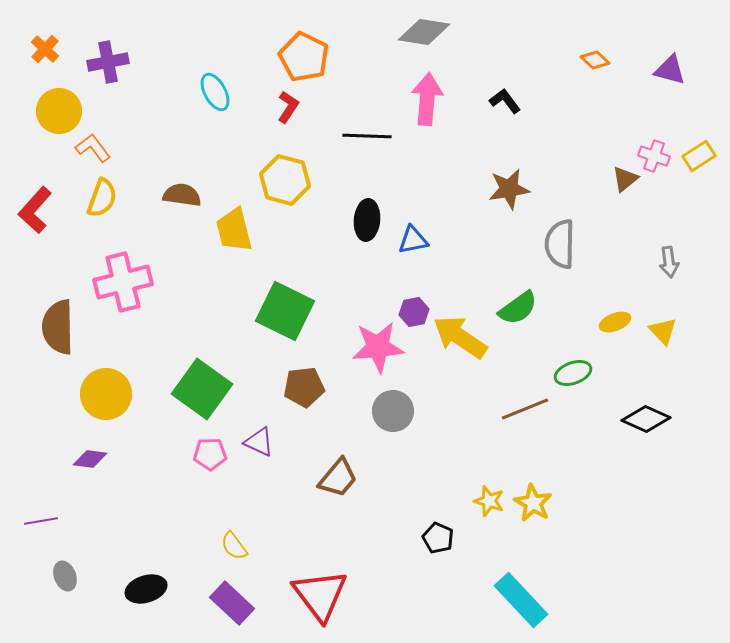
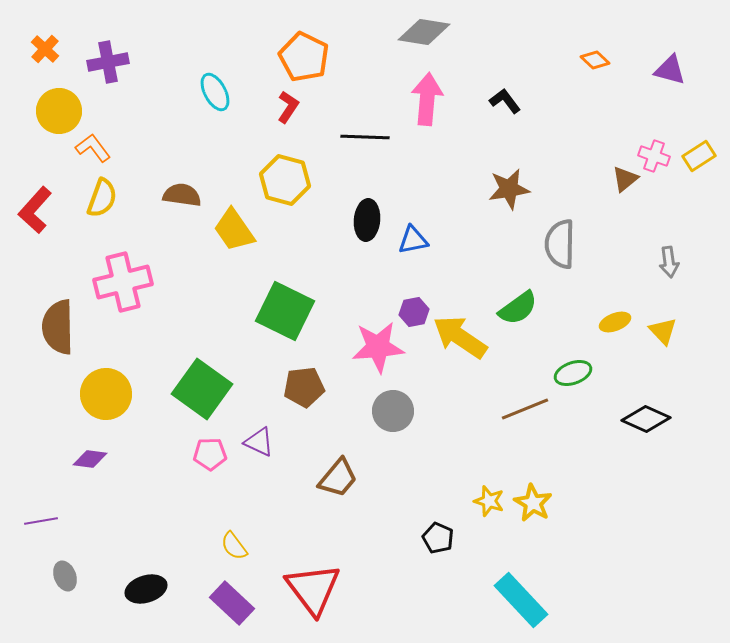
black line at (367, 136): moved 2 px left, 1 px down
yellow trapezoid at (234, 230): rotated 21 degrees counterclockwise
red triangle at (320, 595): moved 7 px left, 6 px up
